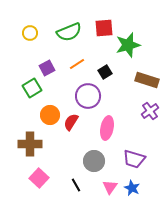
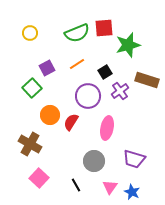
green semicircle: moved 8 px right, 1 px down
green square: rotated 12 degrees counterclockwise
purple cross: moved 30 px left, 20 px up
brown cross: rotated 30 degrees clockwise
blue star: moved 4 px down
